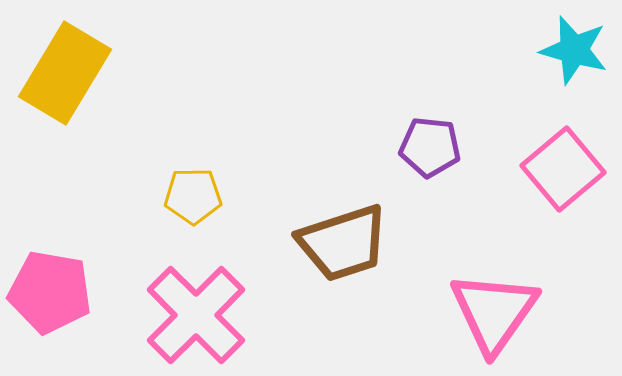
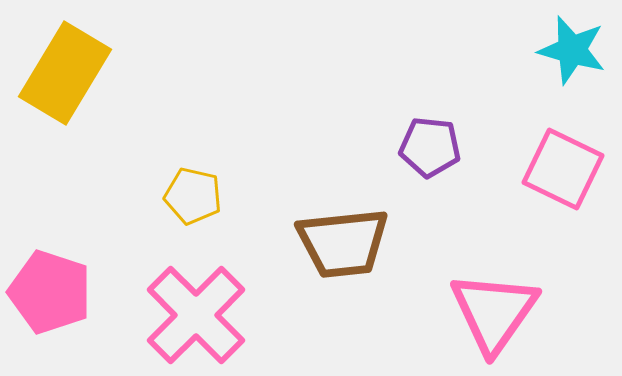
cyan star: moved 2 px left
pink square: rotated 24 degrees counterclockwise
yellow pentagon: rotated 14 degrees clockwise
brown trapezoid: rotated 12 degrees clockwise
pink pentagon: rotated 8 degrees clockwise
